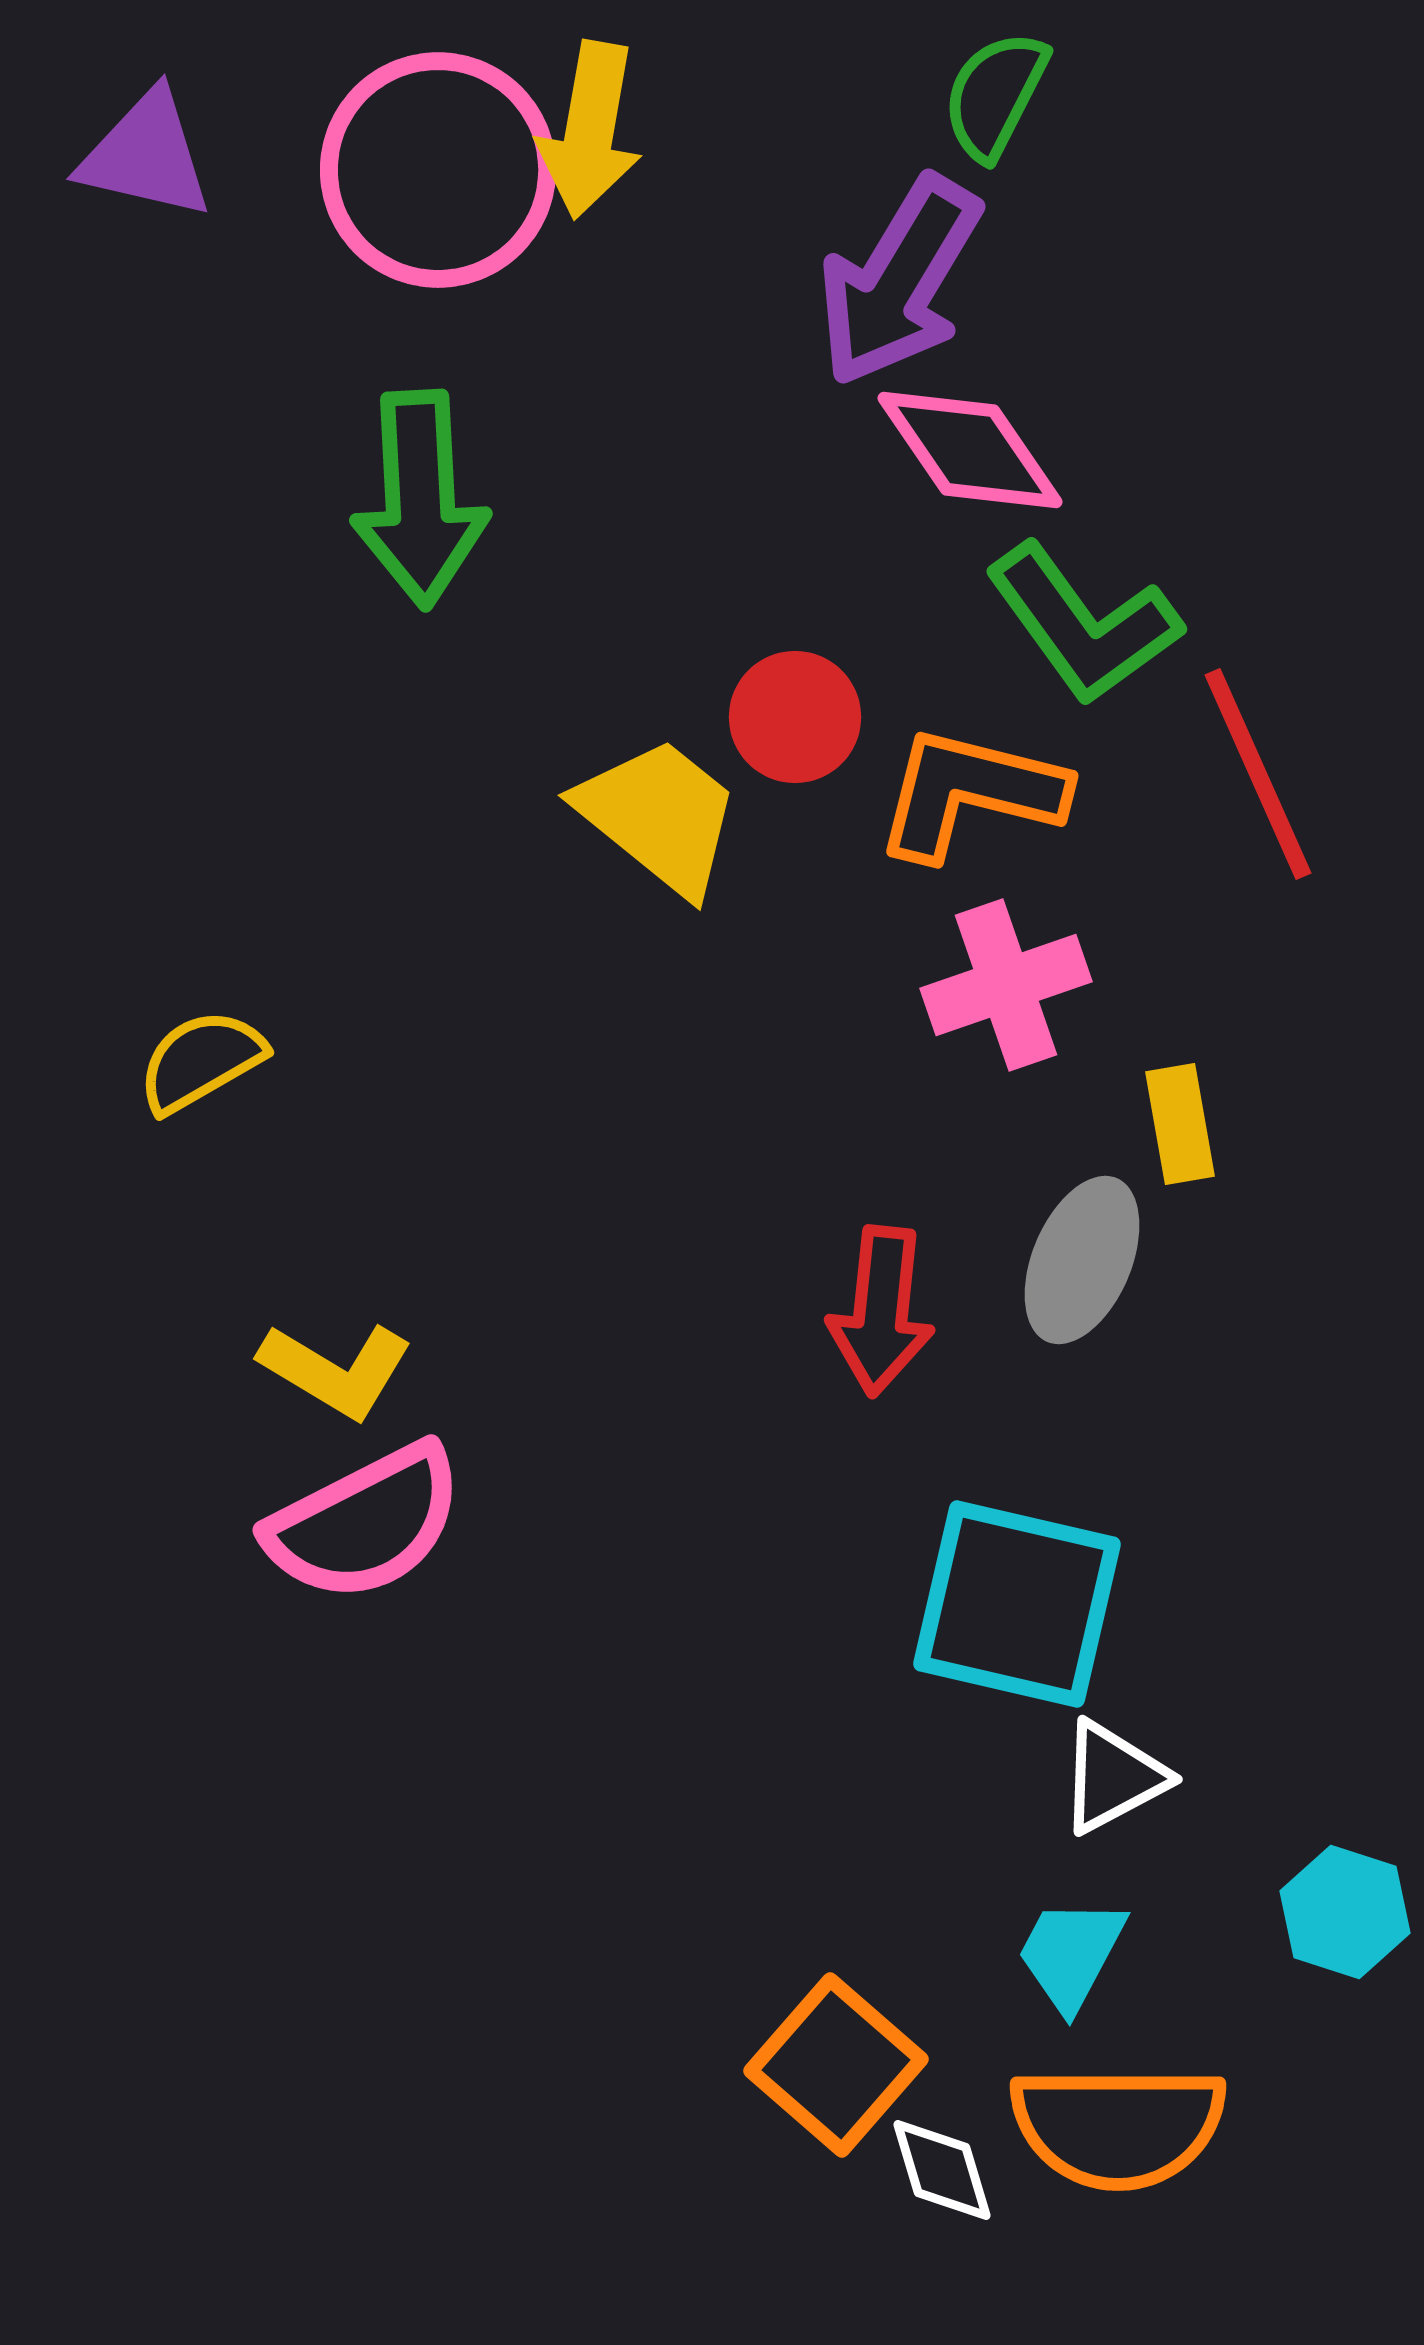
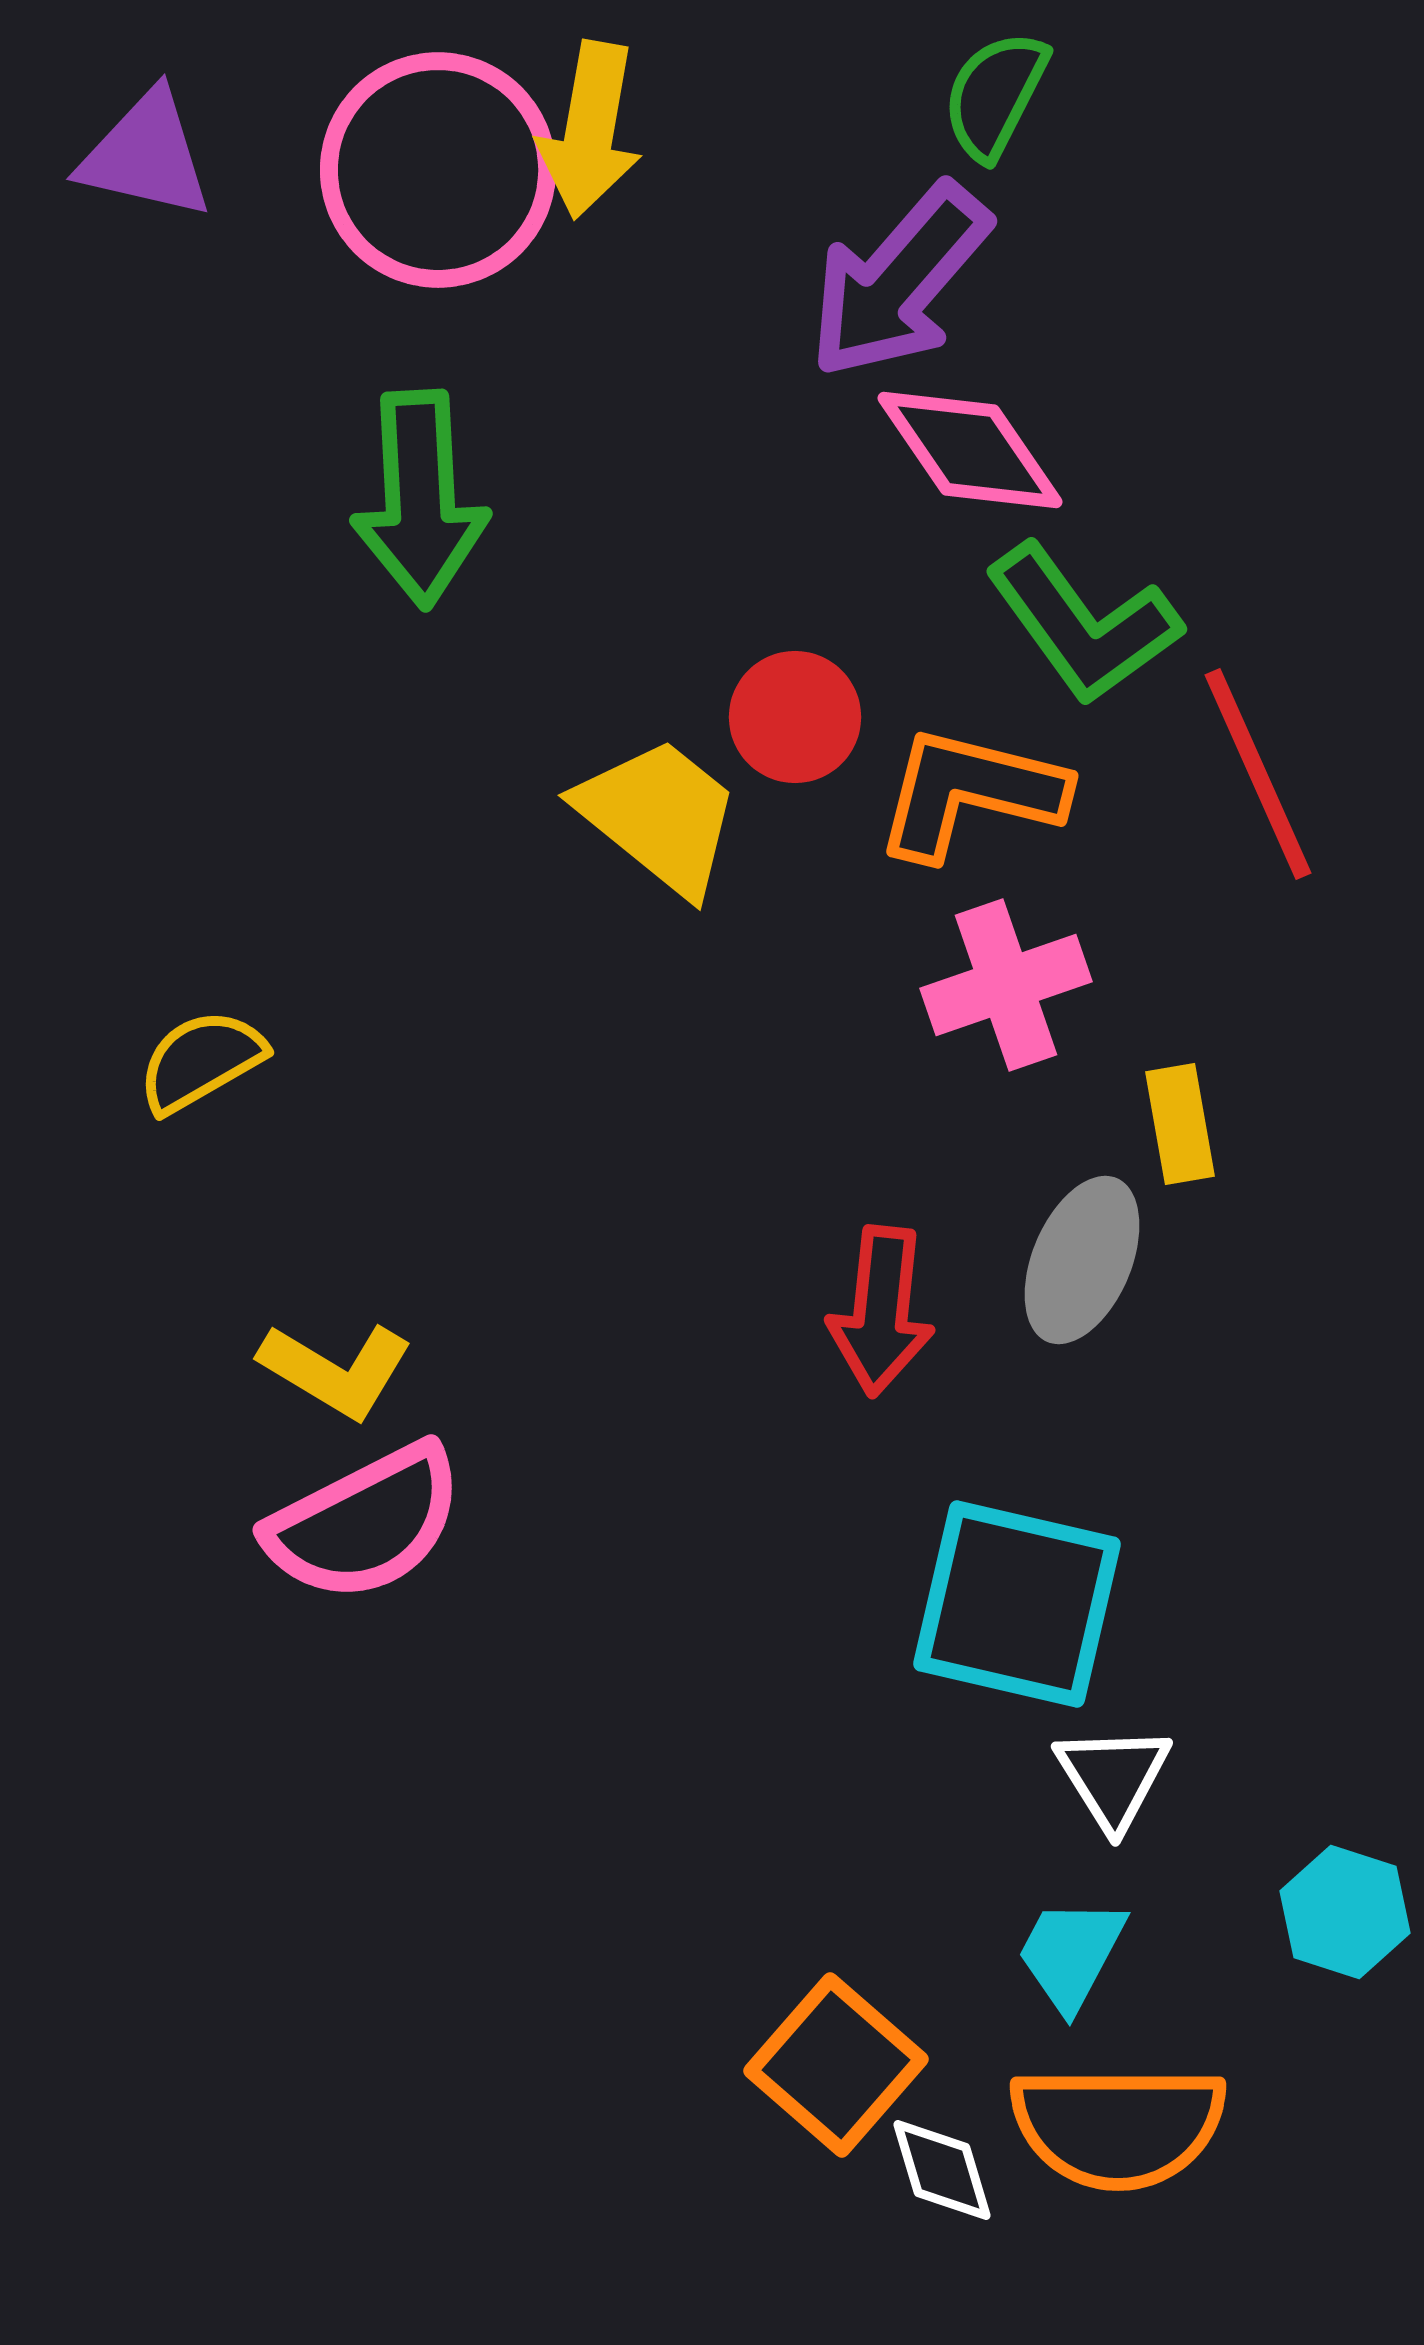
purple arrow: rotated 10 degrees clockwise
white triangle: rotated 34 degrees counterclockwise
